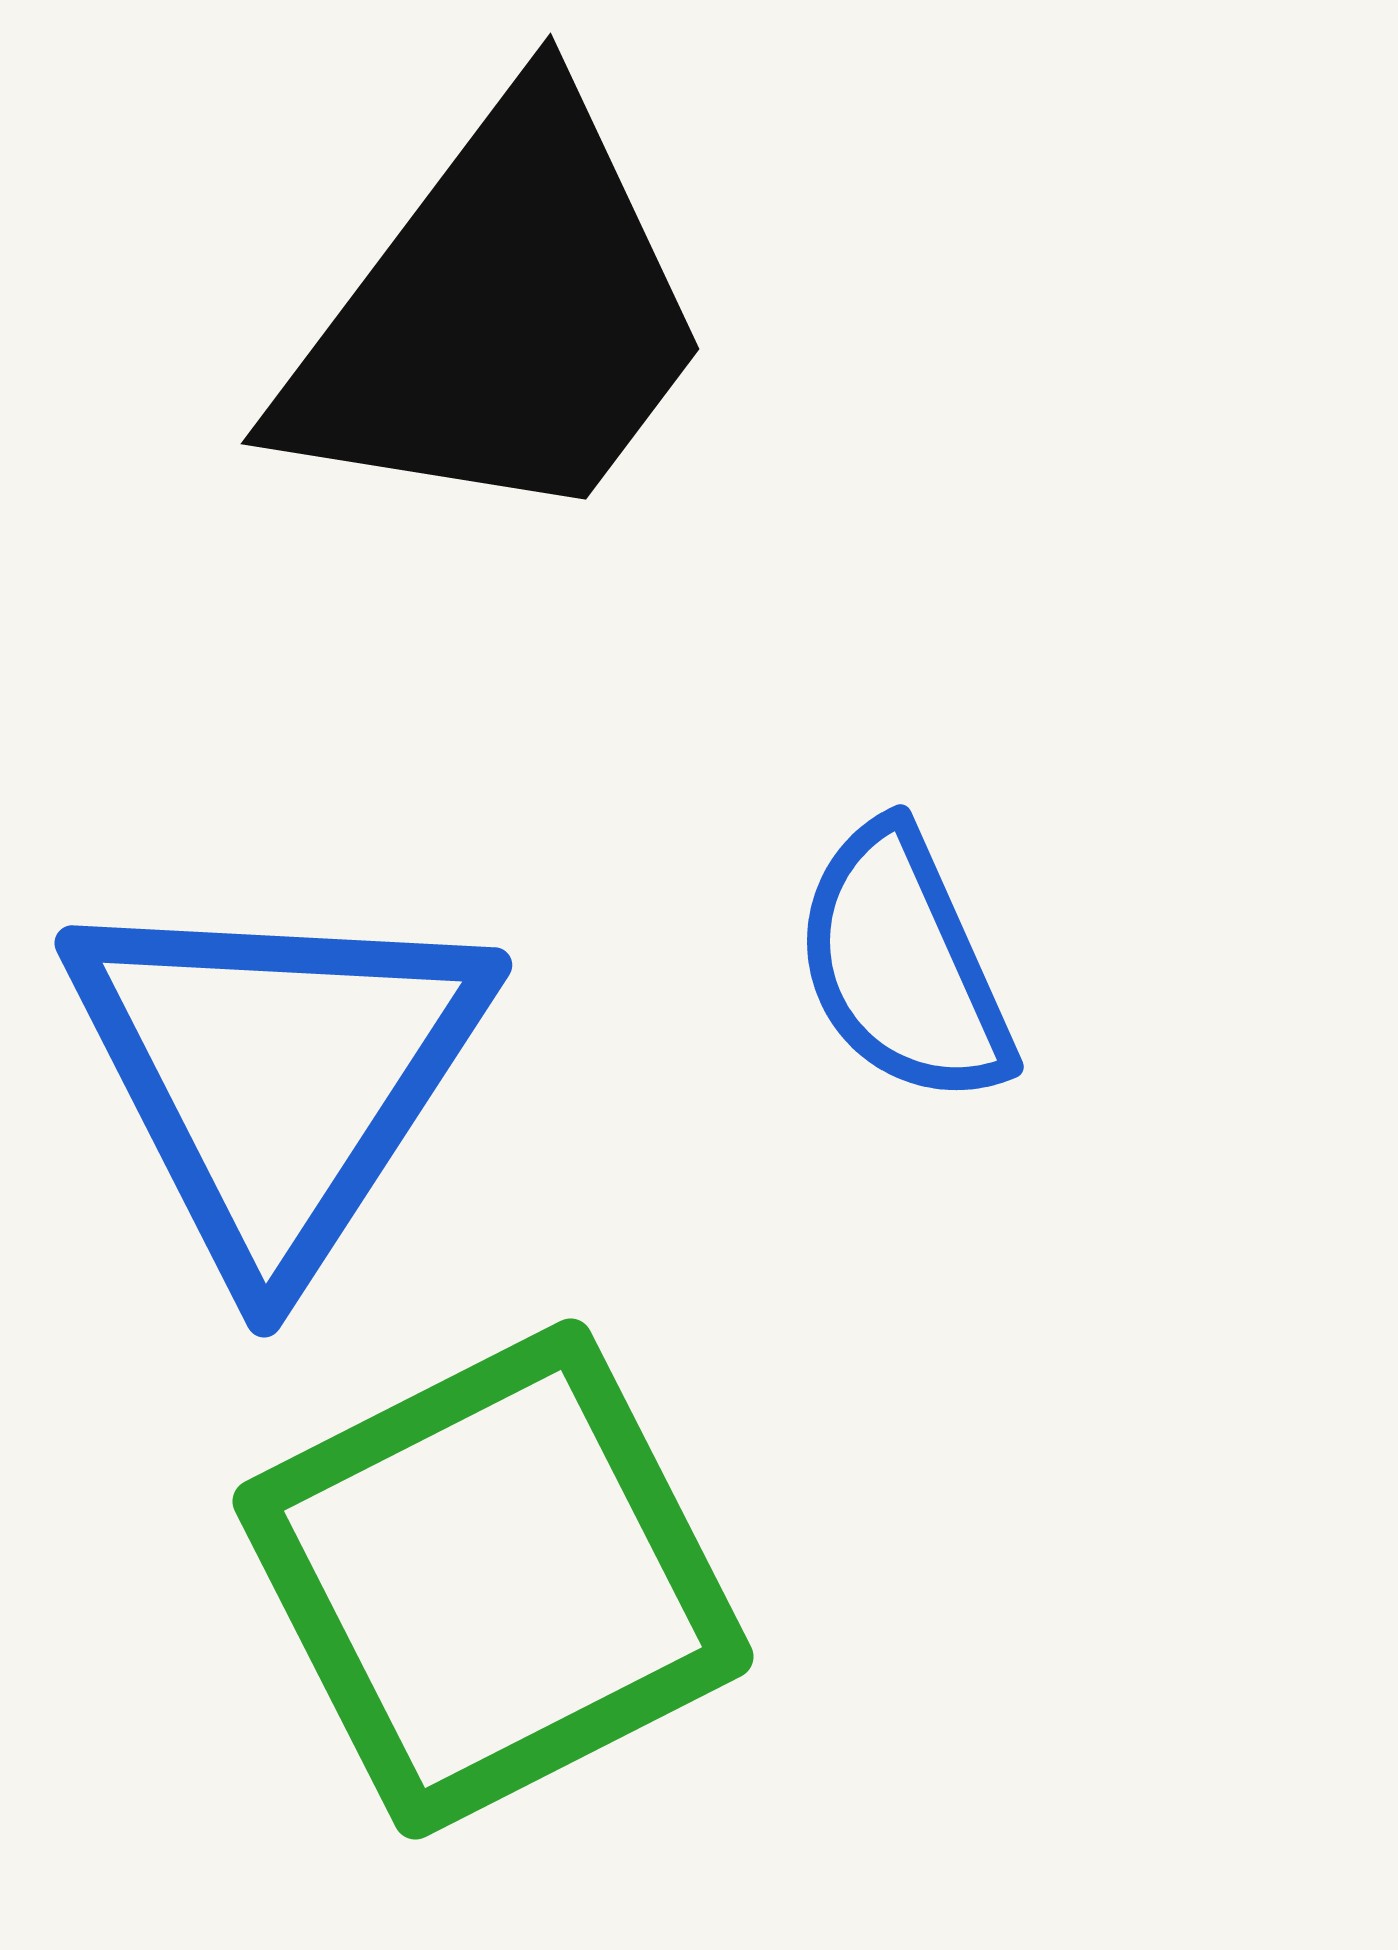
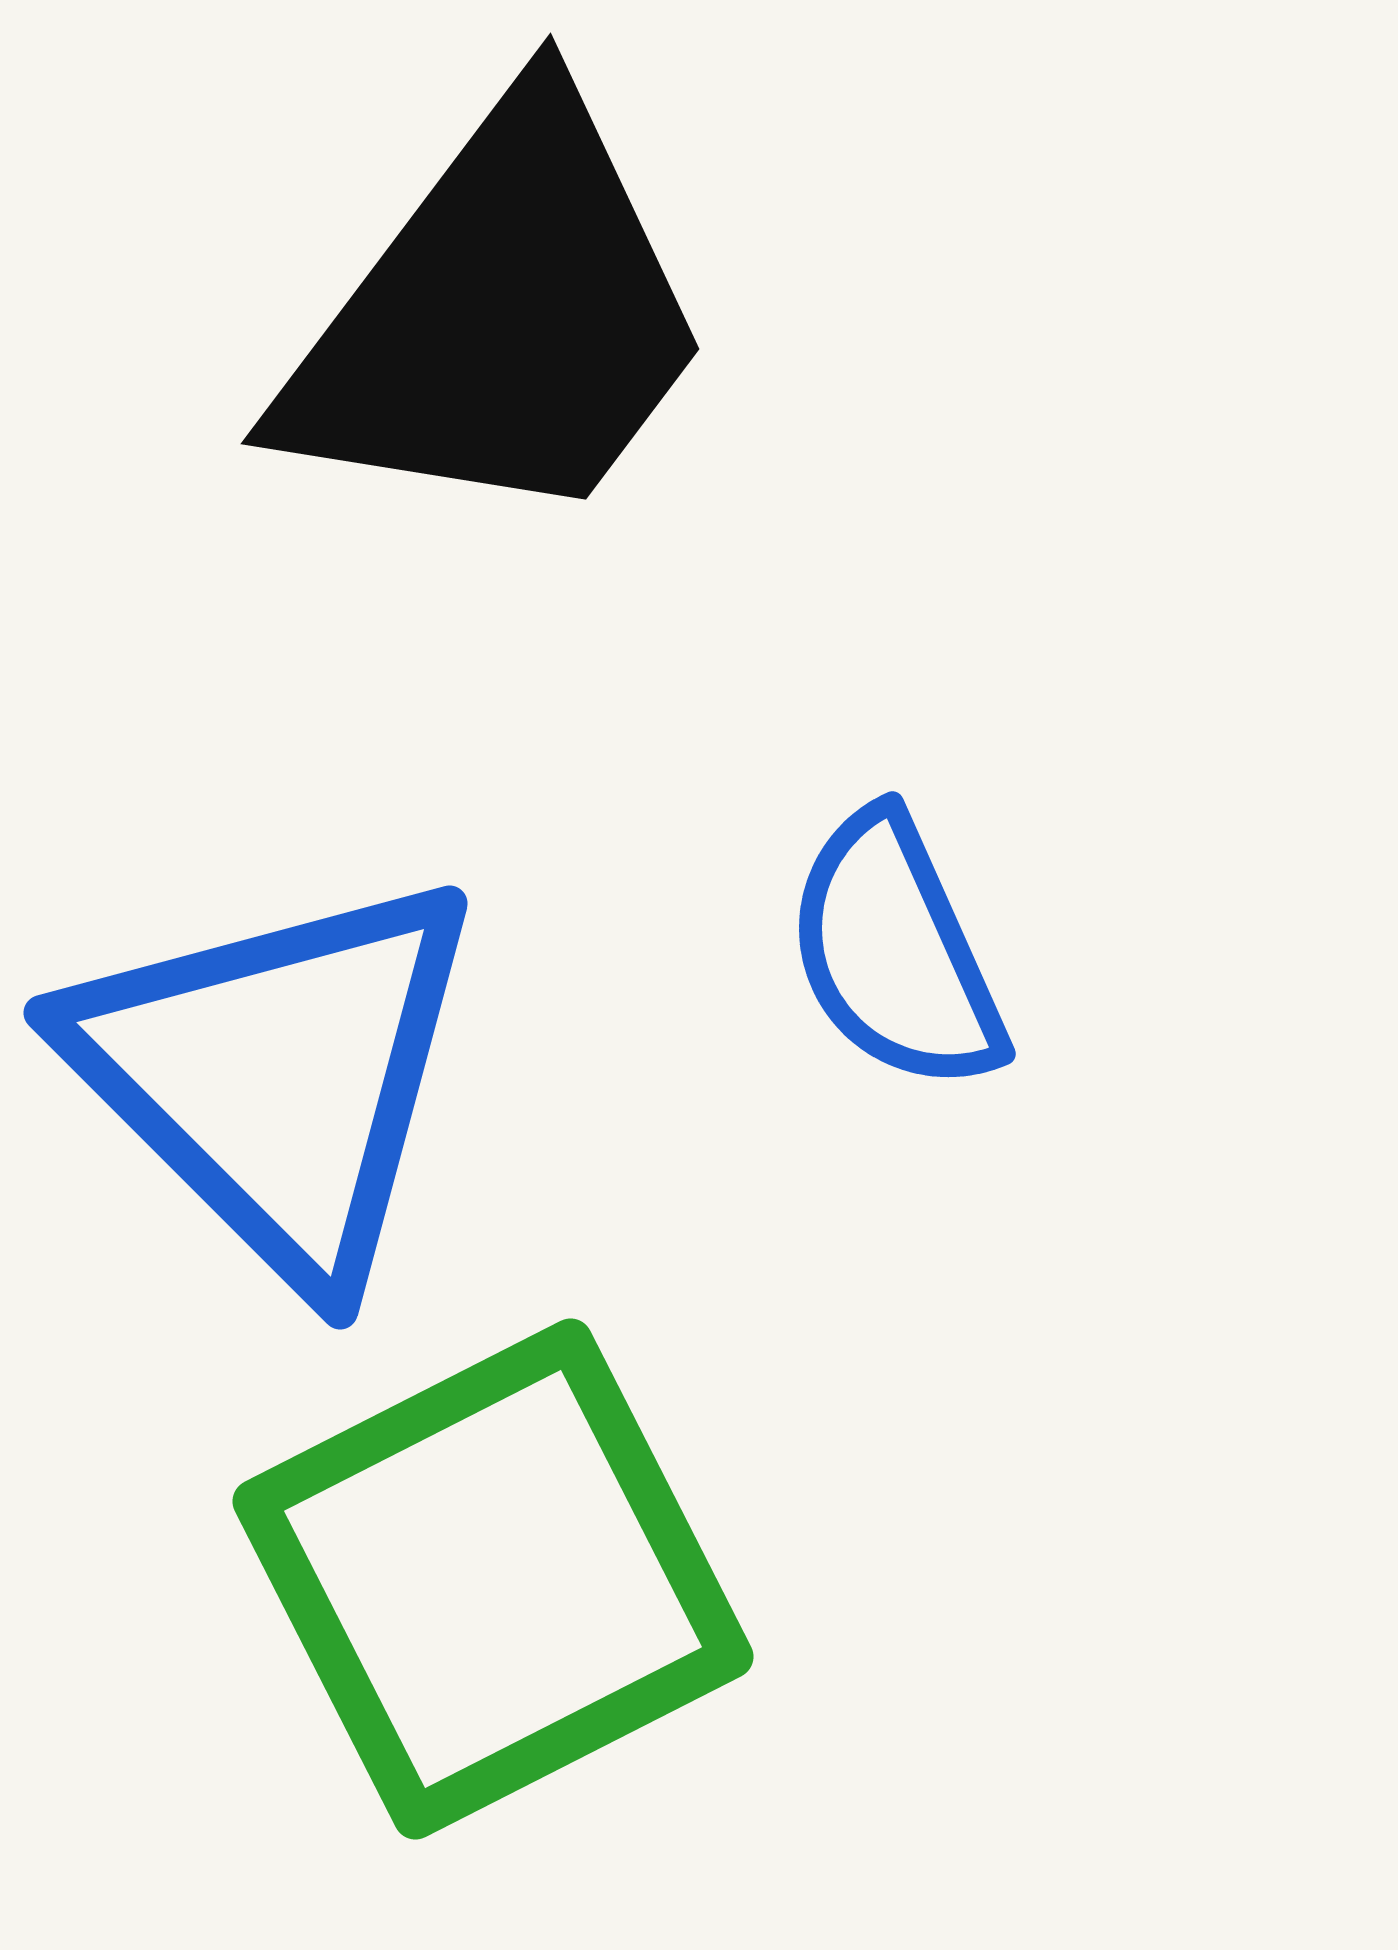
blue semicircle: moved 8 px left, 13 px up
blue triangle: rotated 18 degrees counterclockwise
